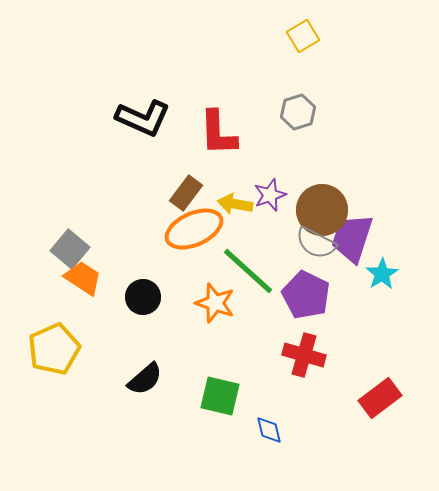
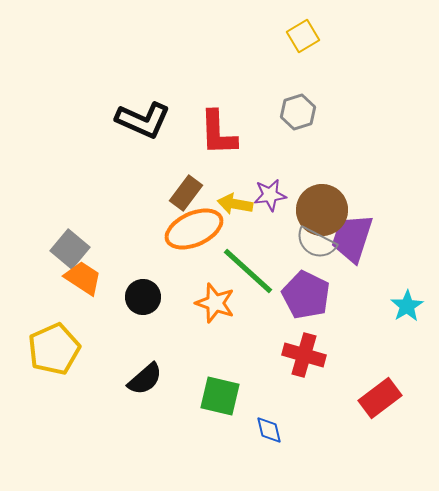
black L-shape: moved 2 px down
purple star: rotated 12 degrees clockwise
cyan star: moved 25 px right, 32 px down
